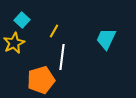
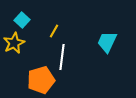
cyan trapezoid: moved 1 px right, 3 px down
